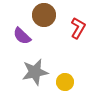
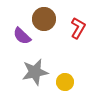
brown circle: moved 4 px down
